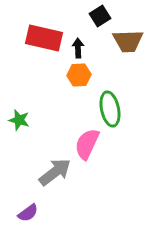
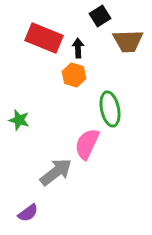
red rectangle: rotated 9 degrees clockwise
orange hexagon: moved 5 px left; rotated 20 degrees clockwise
gray arrow: moved 1 px right
